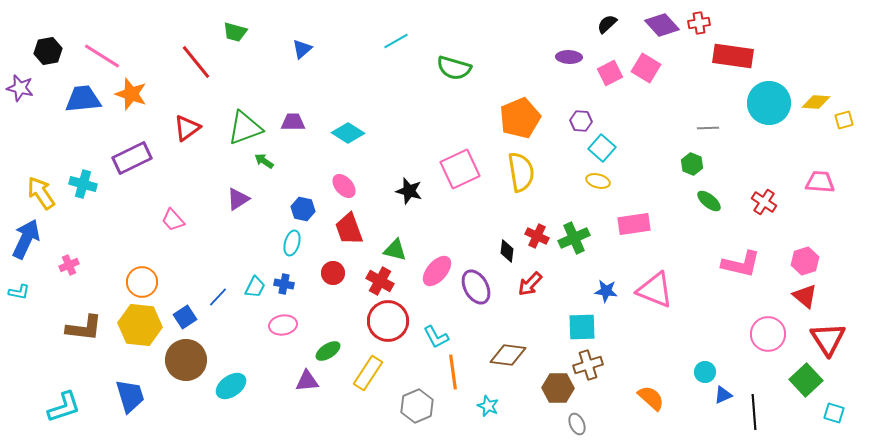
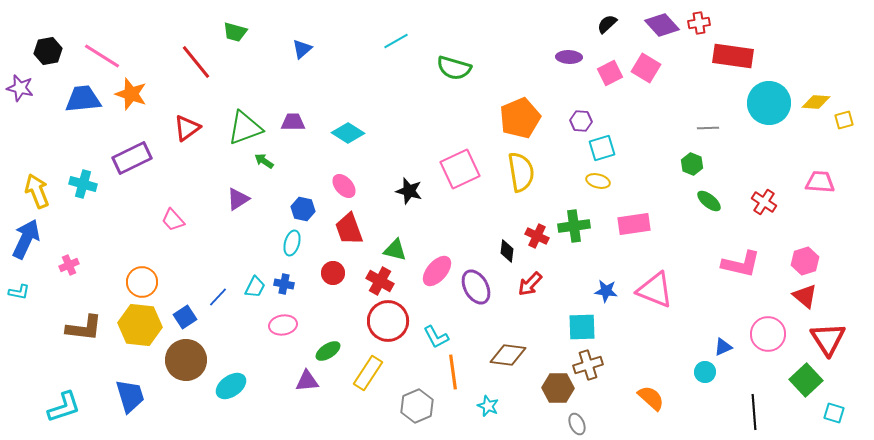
cyan square at (602, 148): rotated 32 degrees clockwise
yellow arrow at (41, 193): moved 4 px left, 2 px up; rotated 12 degrees clockwise
green cross at (574, 238): moved 12 px up; rotated 16 degrees clockwise
blue triangle at (723, 395): moved 48 px up
